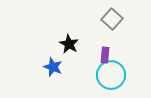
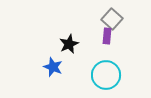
black star: rotated 18 degrees clockwise
purple rectangle: moved 2 px right, 19 px up
cyan circle: moved 5 px left
